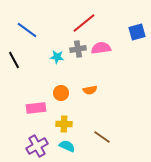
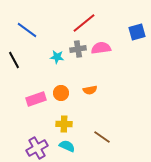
pink rectangle: moved 9 px up; rotated 12 degrees counterclockwise
purple cross: moved 2 px down
